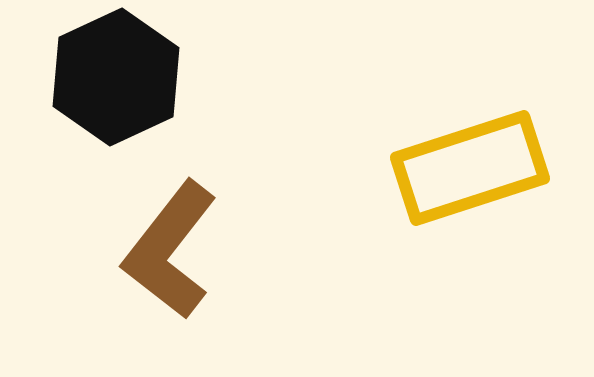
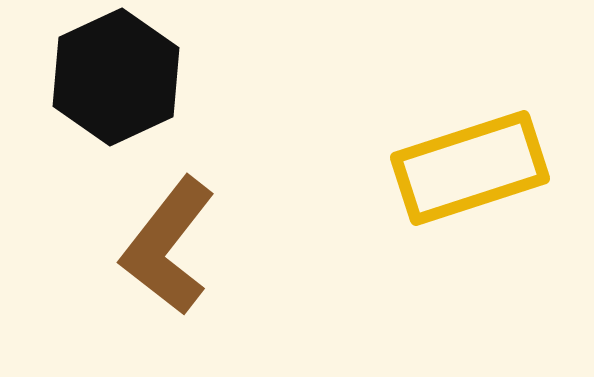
brown L-shape: moved 2 px left, 4 px up
